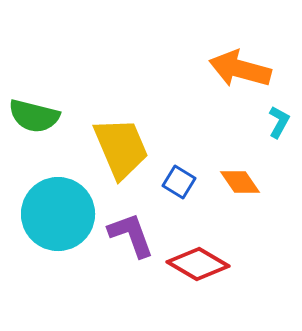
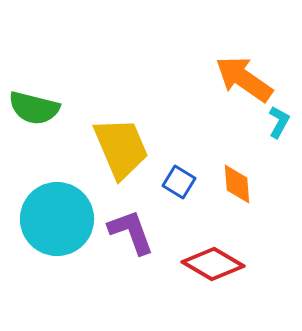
orange arrow: moved 4 px right, 10 px down; rotated 20 degrees clockwise
green semicircle: moved 8 px up
orange diamond: moved 3 px left, 2 px down; rotated 30 degrees clockwise
cyan circle: moved 1 px left, 5 px down
purple L-shape: moved 3 px up
red diamond: moved 15 px right
